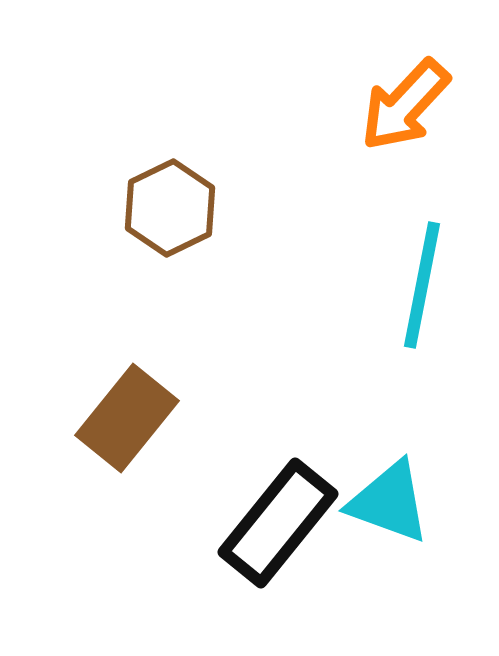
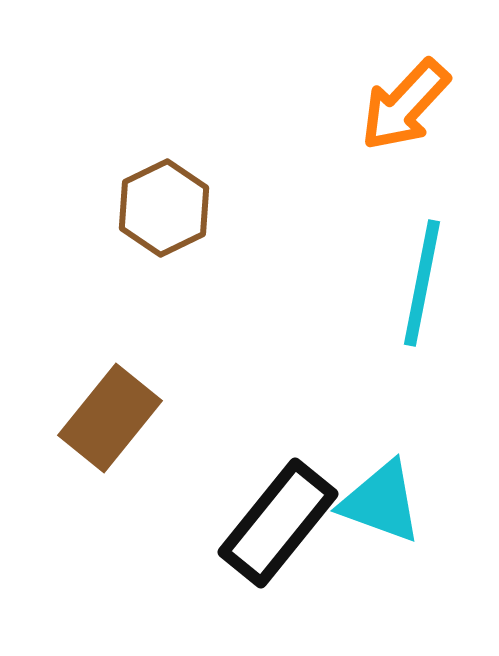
brown hexagon: moved 6 px left
cyan line: moved 2 px up
brown rectangle: moved 17 px left
cyan triangle: moved 8 px left
